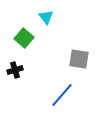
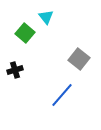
green square: moved 1 px right, 5 px up
gray square: rotated 30 degrees clockwise
